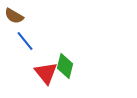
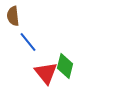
brown semicircle: moved 1 px left; rotated 54 degrees clockwise
blue line: moved 3 px right, 1 px down
